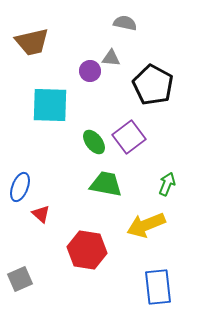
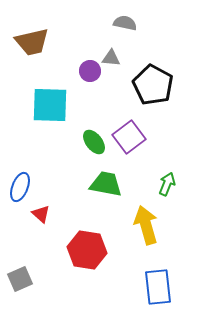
yellow arrow: rotated 96 degrees clockwise
